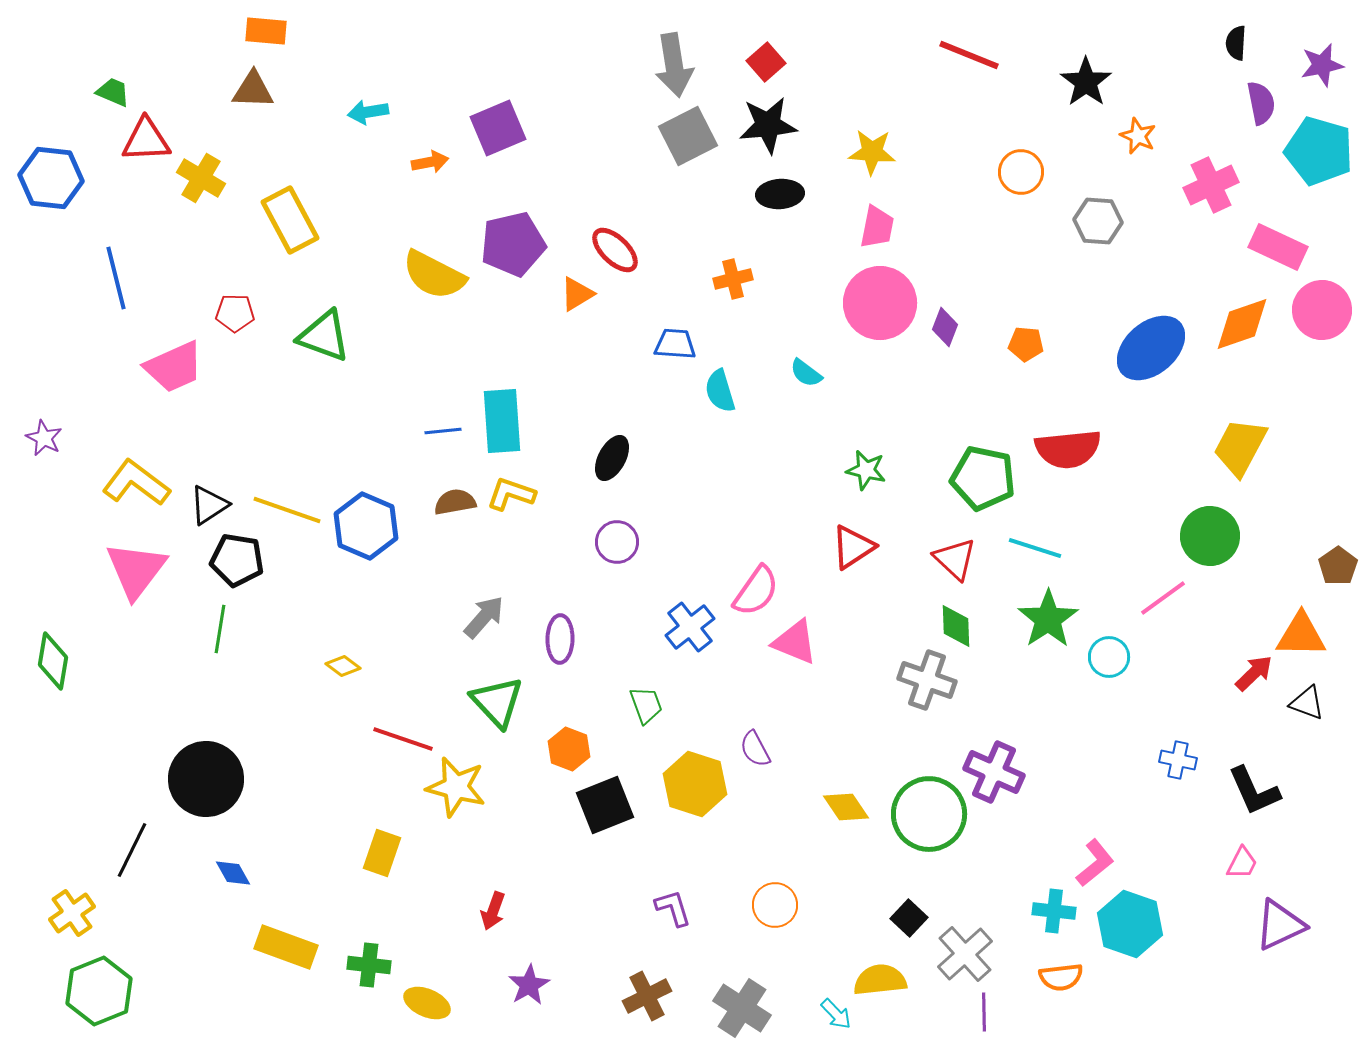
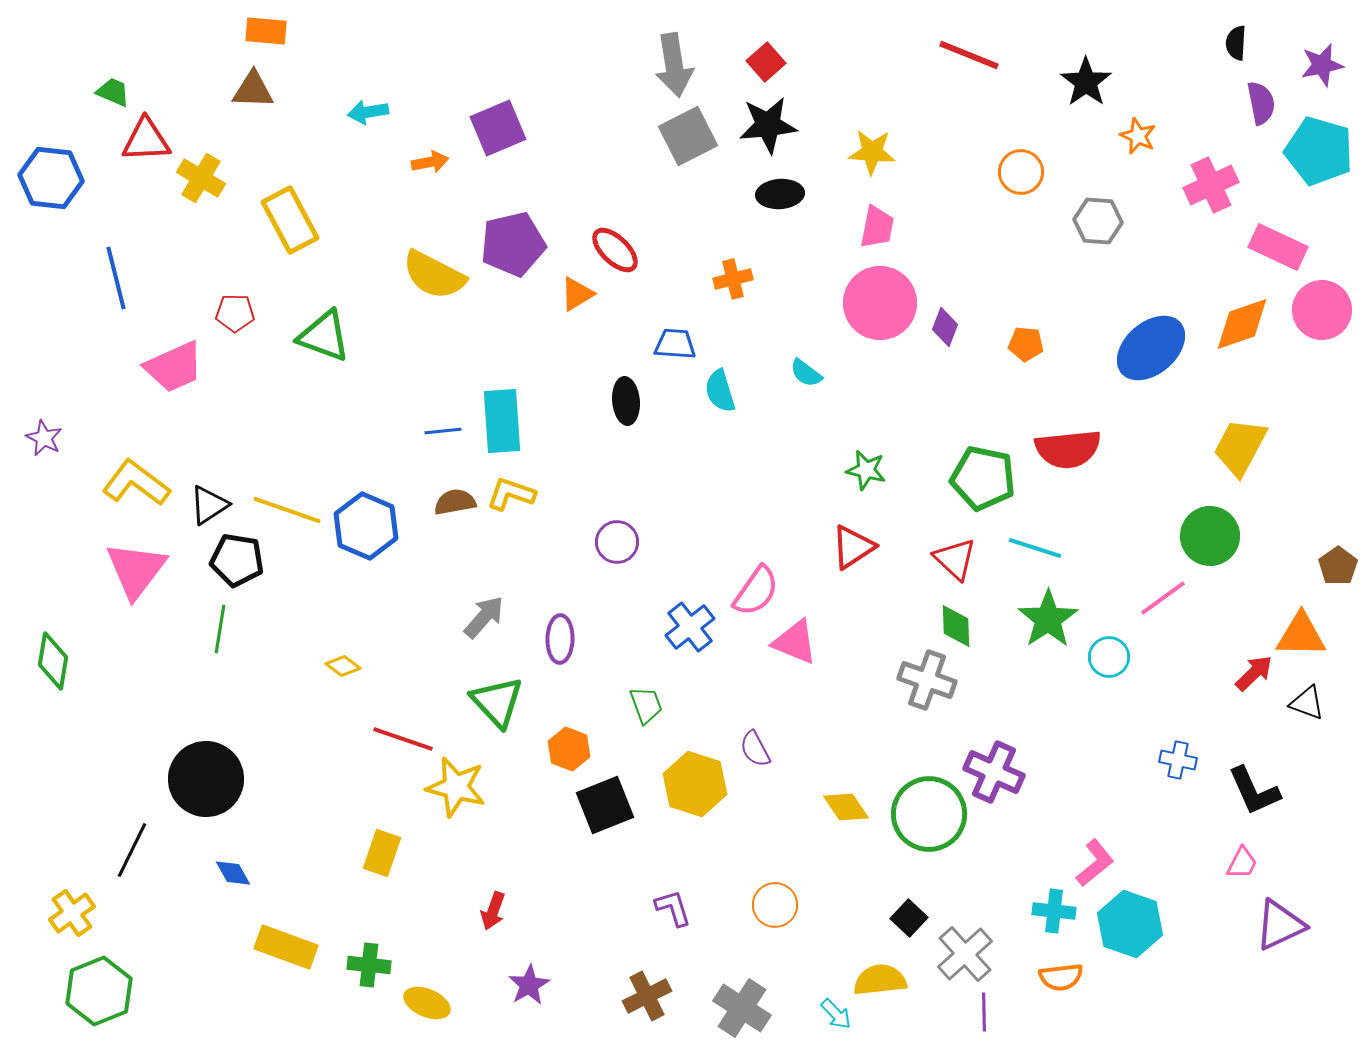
black ellipse at (612, 458): moved 14 px right, 57 px up; rotated 33 degrees counterclockwise
